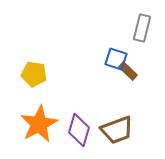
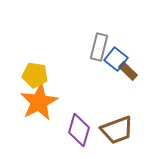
gray rectangle: moved 43 px left, 19 px down
blue square: rotated 20 degrees clockwise
yellow pentagon: moved 1 px right, 1 px down
orange star: moved 22 px up
